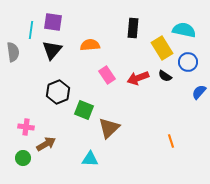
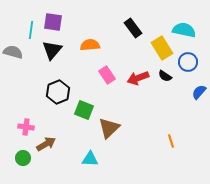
black rectangle: rotated 42 degrees counterclockwise
gray semicircle: rotated 66 degrees counterclockwise
